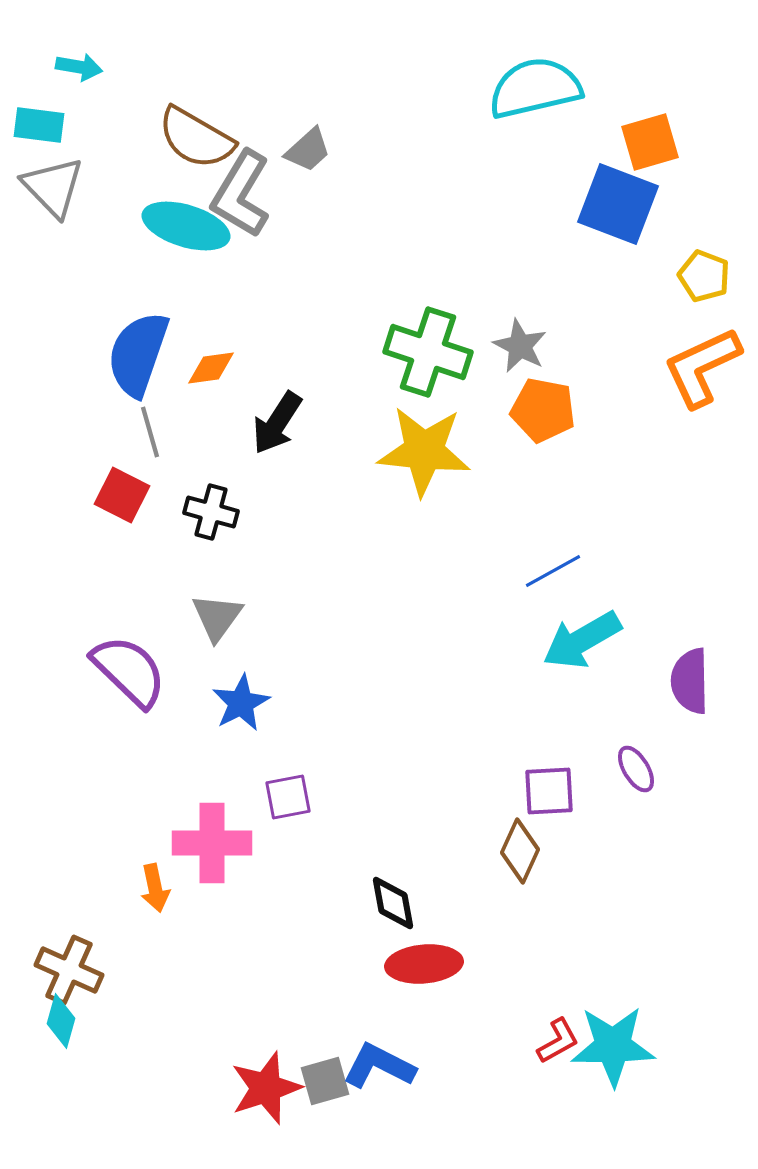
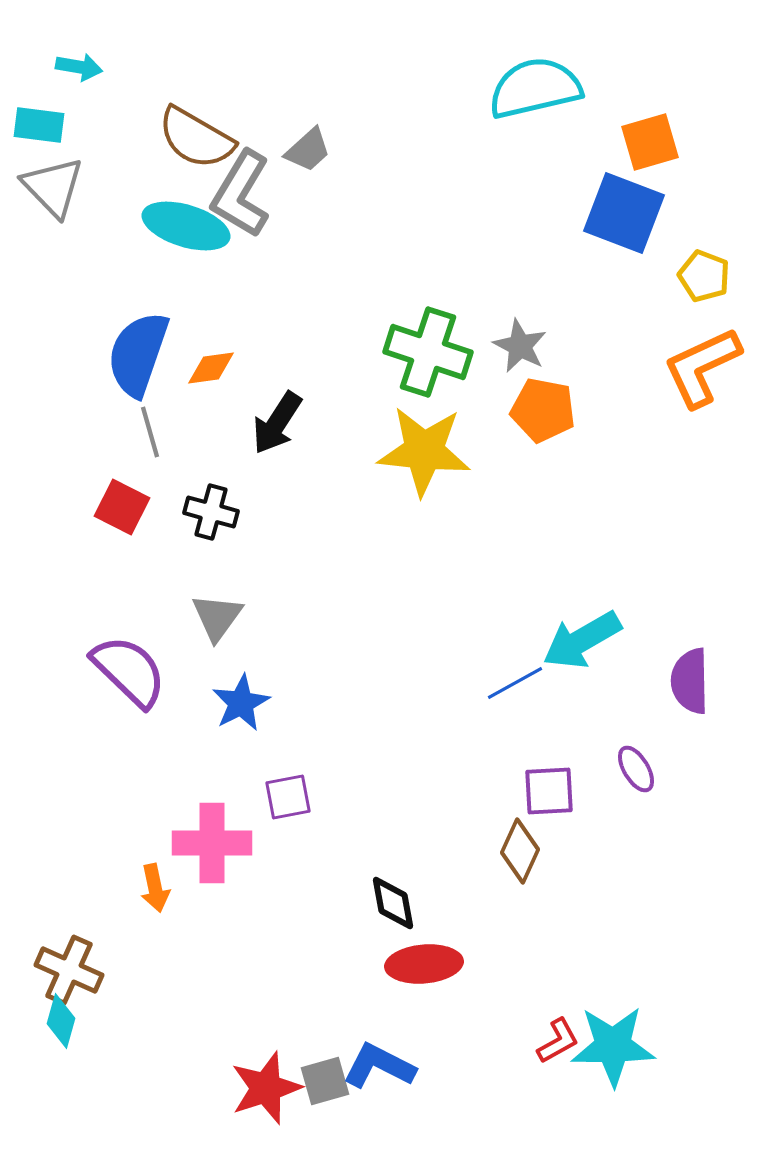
blue square at (618, 204): moved 6 px right, 9 px down
red square at (122, 495): moved 12 px down
blue line at (553, 571): moved 38 px left, 112 px down
